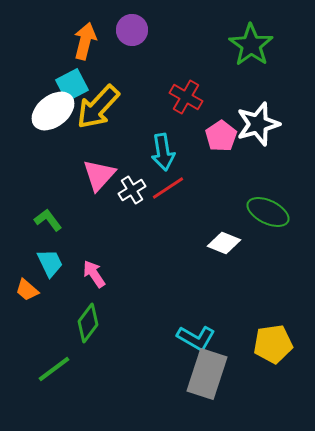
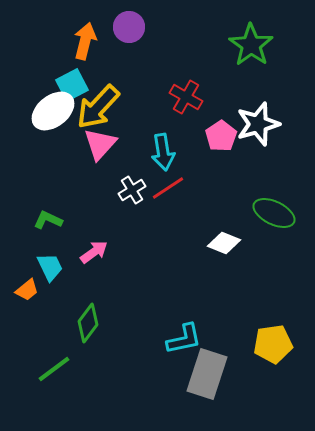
purple circle: moved 3 px left, 3 px up
pink triangle: moved 1 px right, 31 px up
green ellipse: moved 6 px right, 1 px down
green L-shape: rotated 28 degrees counterclockwise
cyan trapezoid: moved 4 px down
pink arrow: moved 22 px up; rotated 88 degrees clockwise
orange trapezoid: rotated 80 degrees counterclockwise
cyan L-shape: moved 12 px left, 1 px down; rotated 42 degrees counterclockwise
